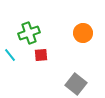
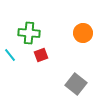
green cross: rotated 25 degrees clockwise
red square: rotated 16 degrees counterclockwise
